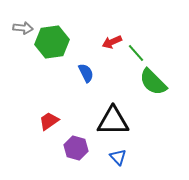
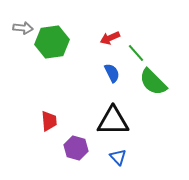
red arrow: moved 2 px left, 4 px up
blue semicircle: moved 26 px right
red trapezoid: rotated 120 degrees clockwise
